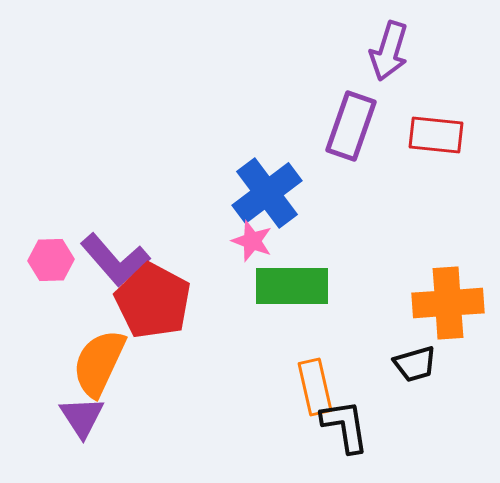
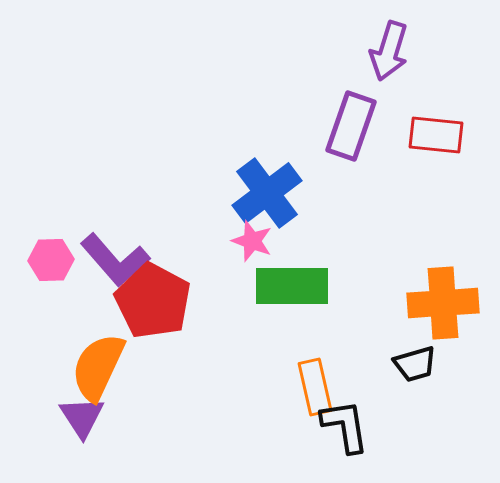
orange cross: moved 5 px left
orange semicircle: moved 1 px left, 4 px down
